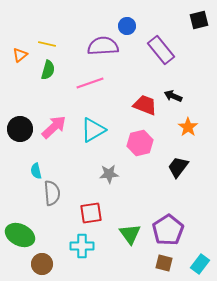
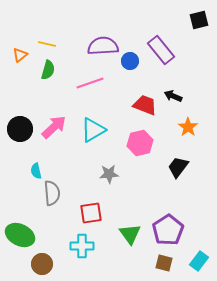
blue circle: moved 3 px right, 35 px down
cyan rectangle: moved 1 px left, 3 px up
